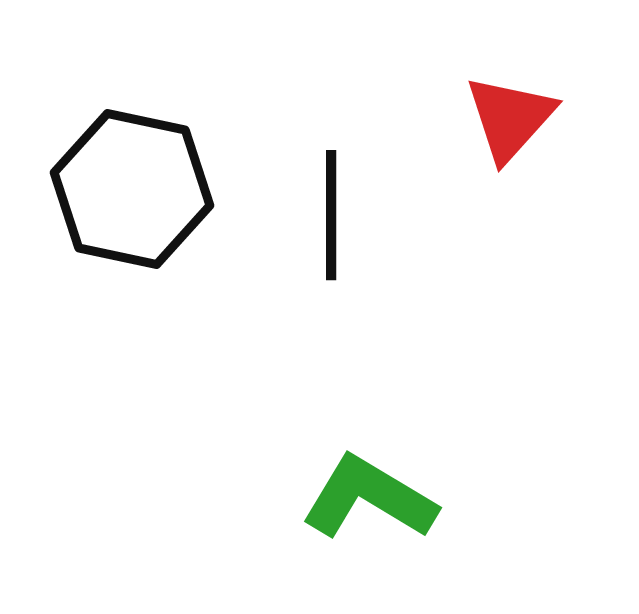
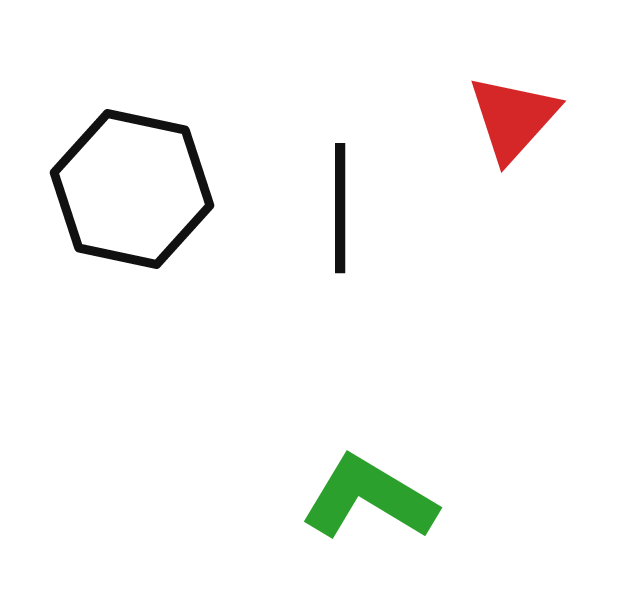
red triangle: moved 3 px right
black line: moved 9 px right, 7 px up
